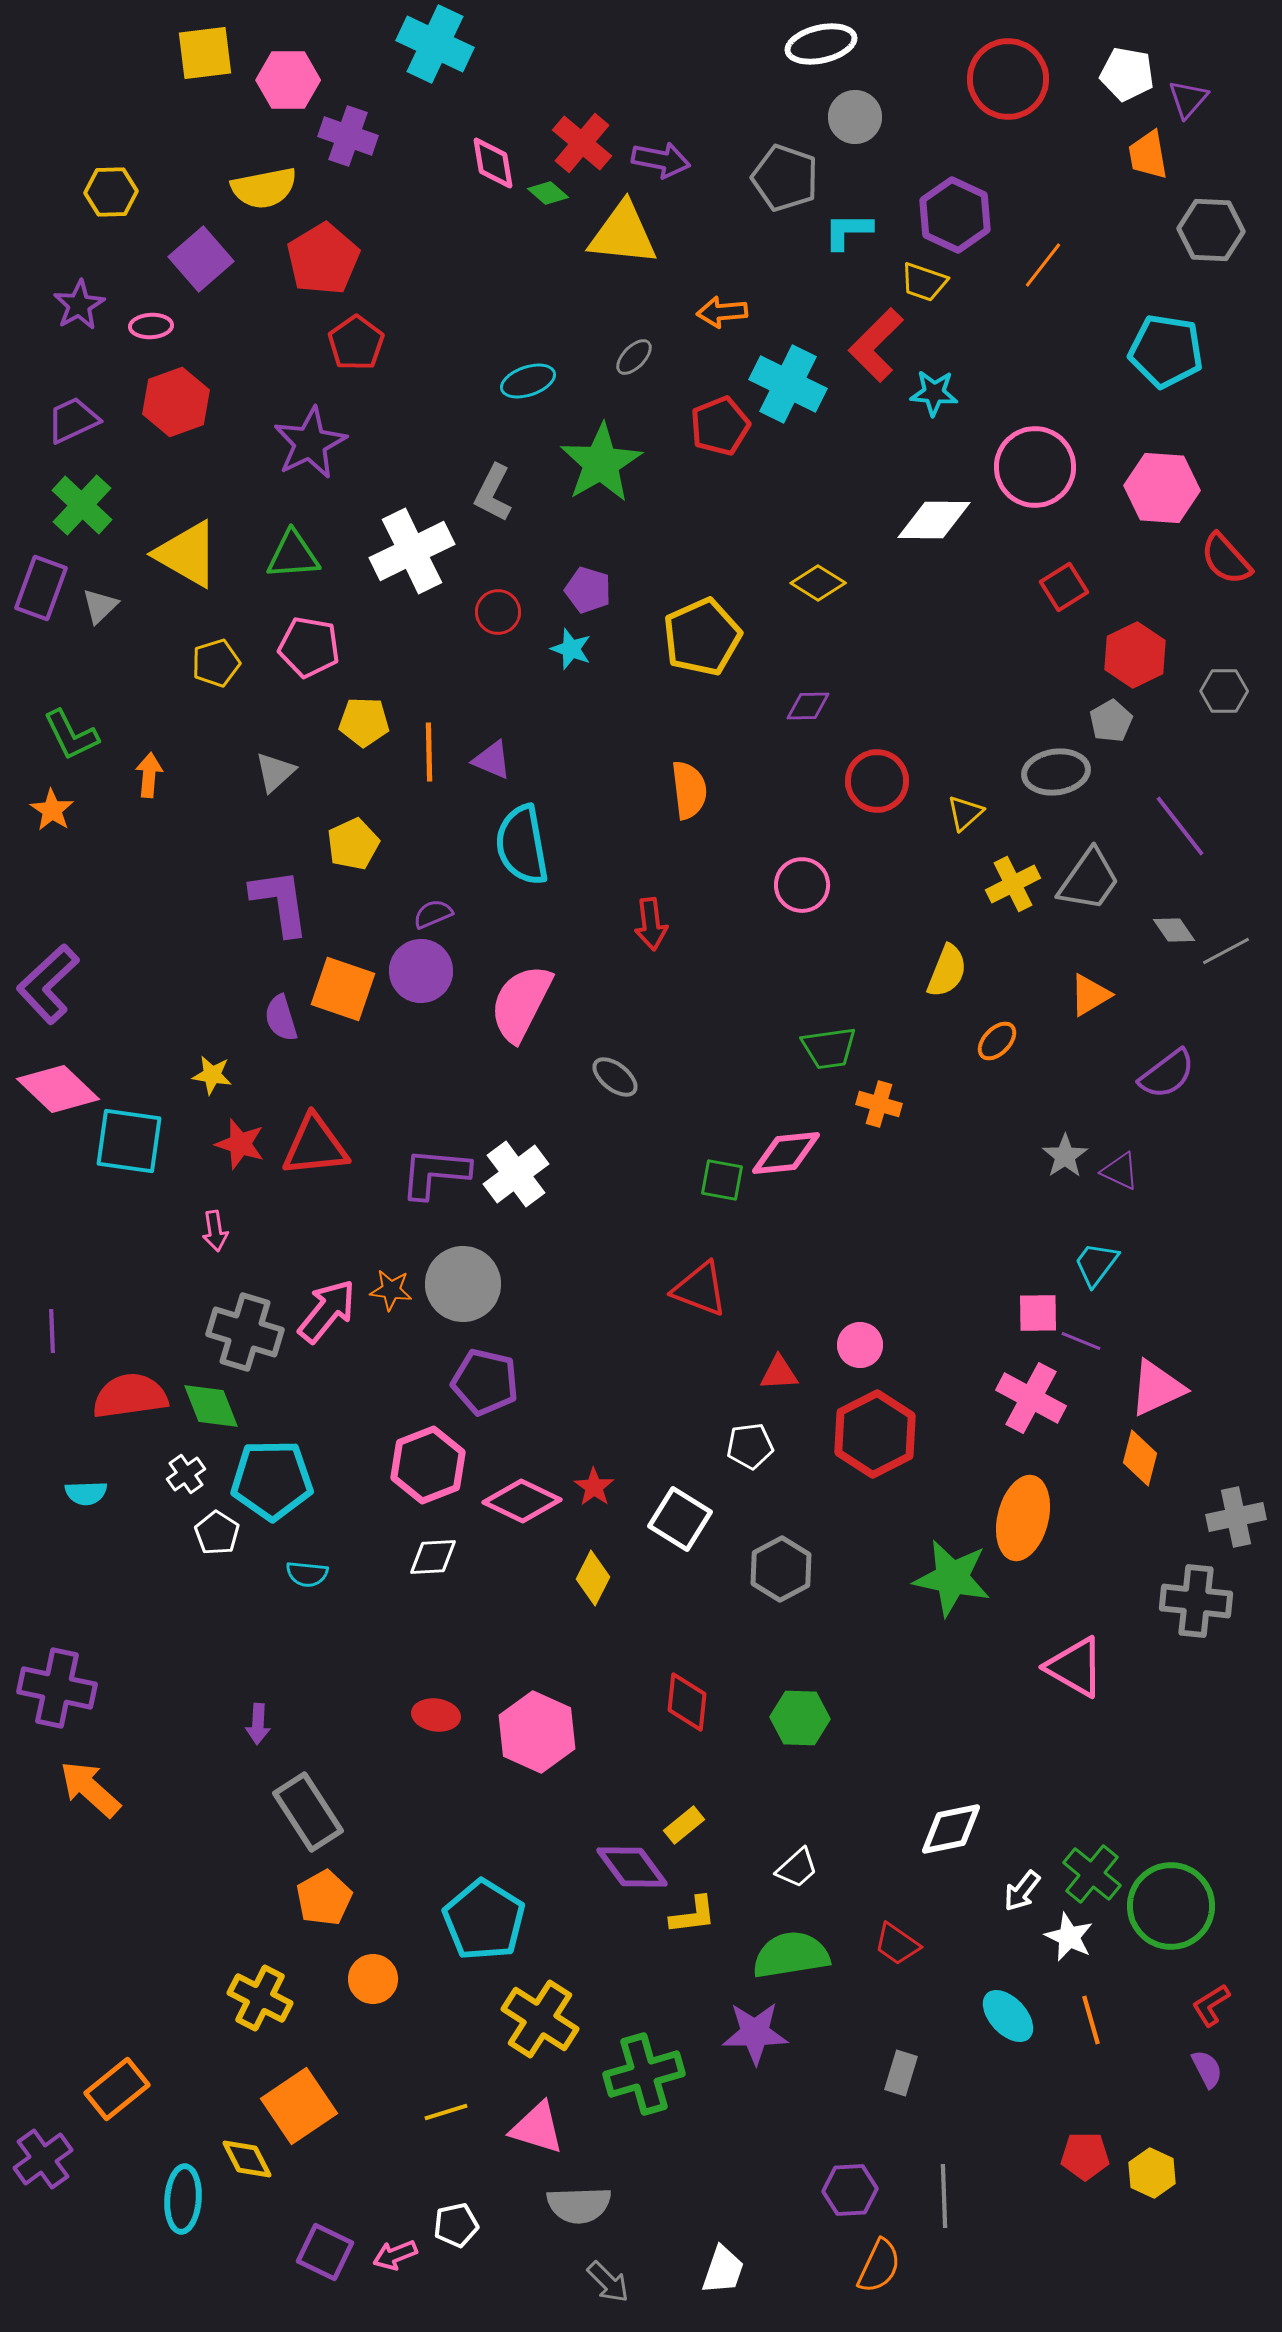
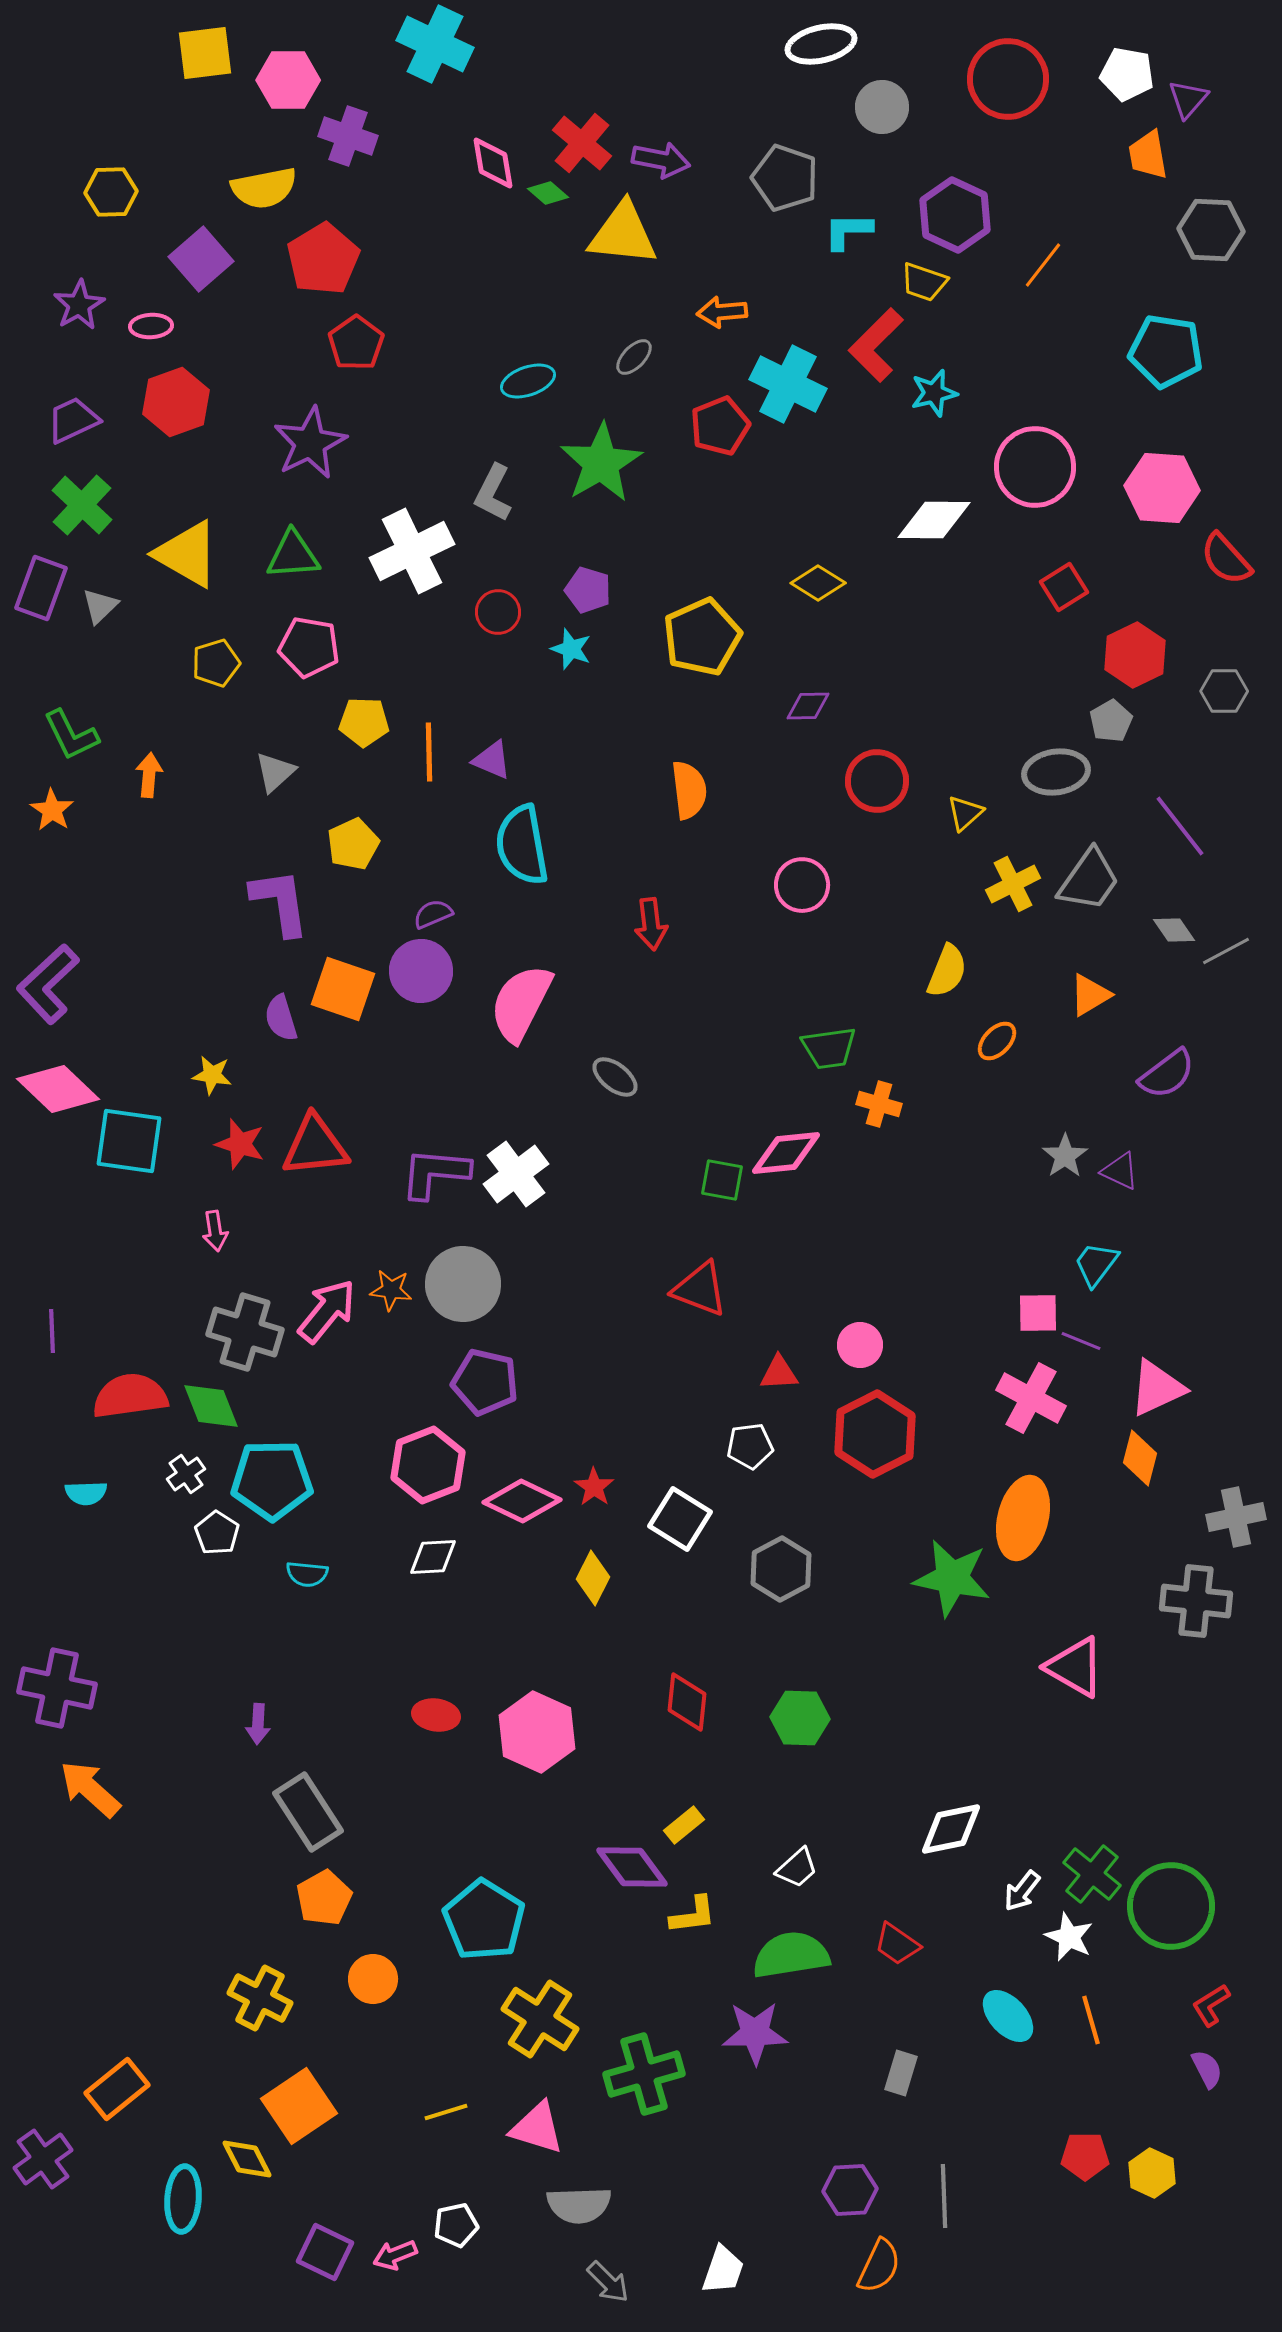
gray circle at (855, 117): moved 27 px right, 10 px up
cyan star at (934, 393): rotated 18 degrees counterclockwise
